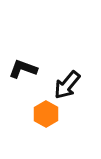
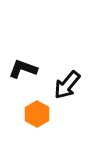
orange hexagon: moved 9 px left
